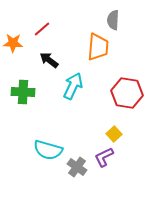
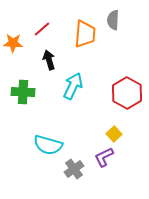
orange trapezoid: moved 13 px left, 13 px up
black arrow: rotated 36 degrees clockwise
red hexagon: rotated 20 degrees clockwise
cyan semicircle: moved 5 px up
gray cross: moved 3 px left, 2 px down; rotated 18 degrees clockwise
